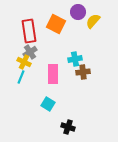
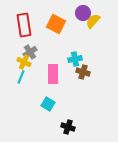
purple circle: moved 5 px right, 1 px down
red rectangle: moved 5 px left, 6 px up
brown cross: rotated 24 degrees clockwise
